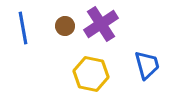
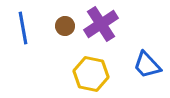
blue trapezoid: rotated 152 degrees clockwise
